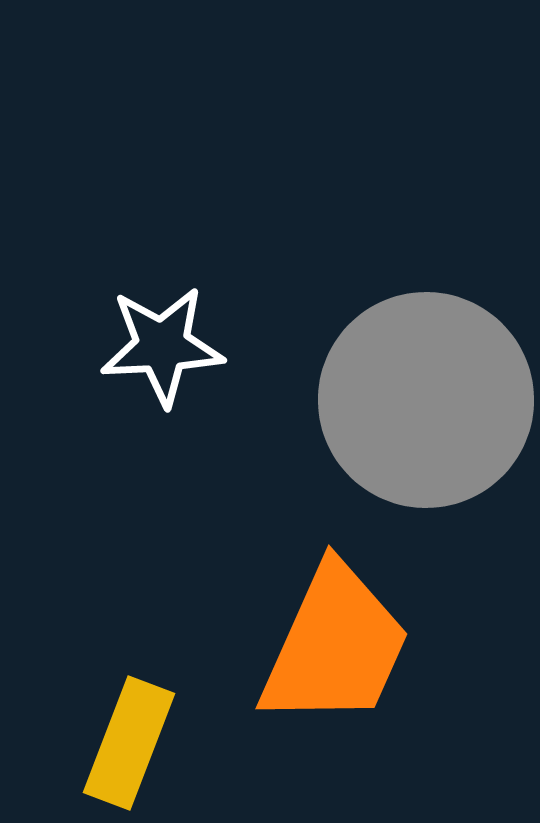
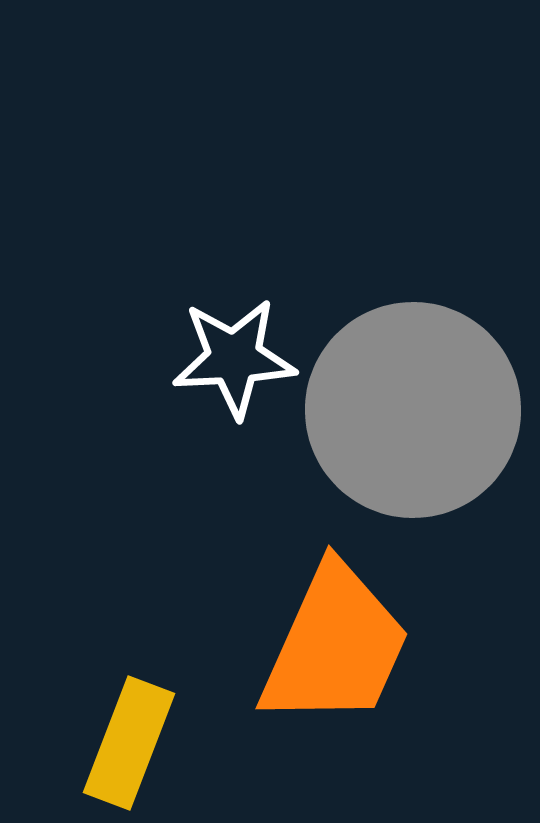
white star: moved 72 px right, 12 px down
gray circle: moved 13 px left, 10 px down
